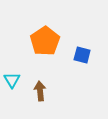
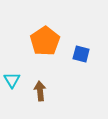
blue square: moved 1 px left, 1 px up
